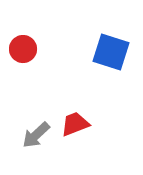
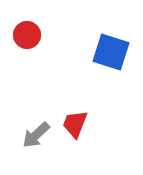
red circle: moved 4 px right, 14 px up
red trapezoid: rotated 48 degrees counterclockwise
